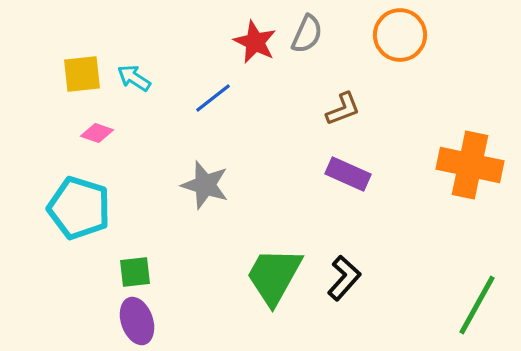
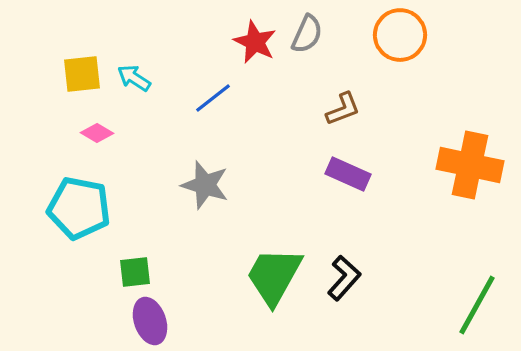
pink diamond: rotated 12 degrees clockwise
cyan pentagon: rotated 6 degrees counterclockwise
purple ellipse: moved 13 px right
